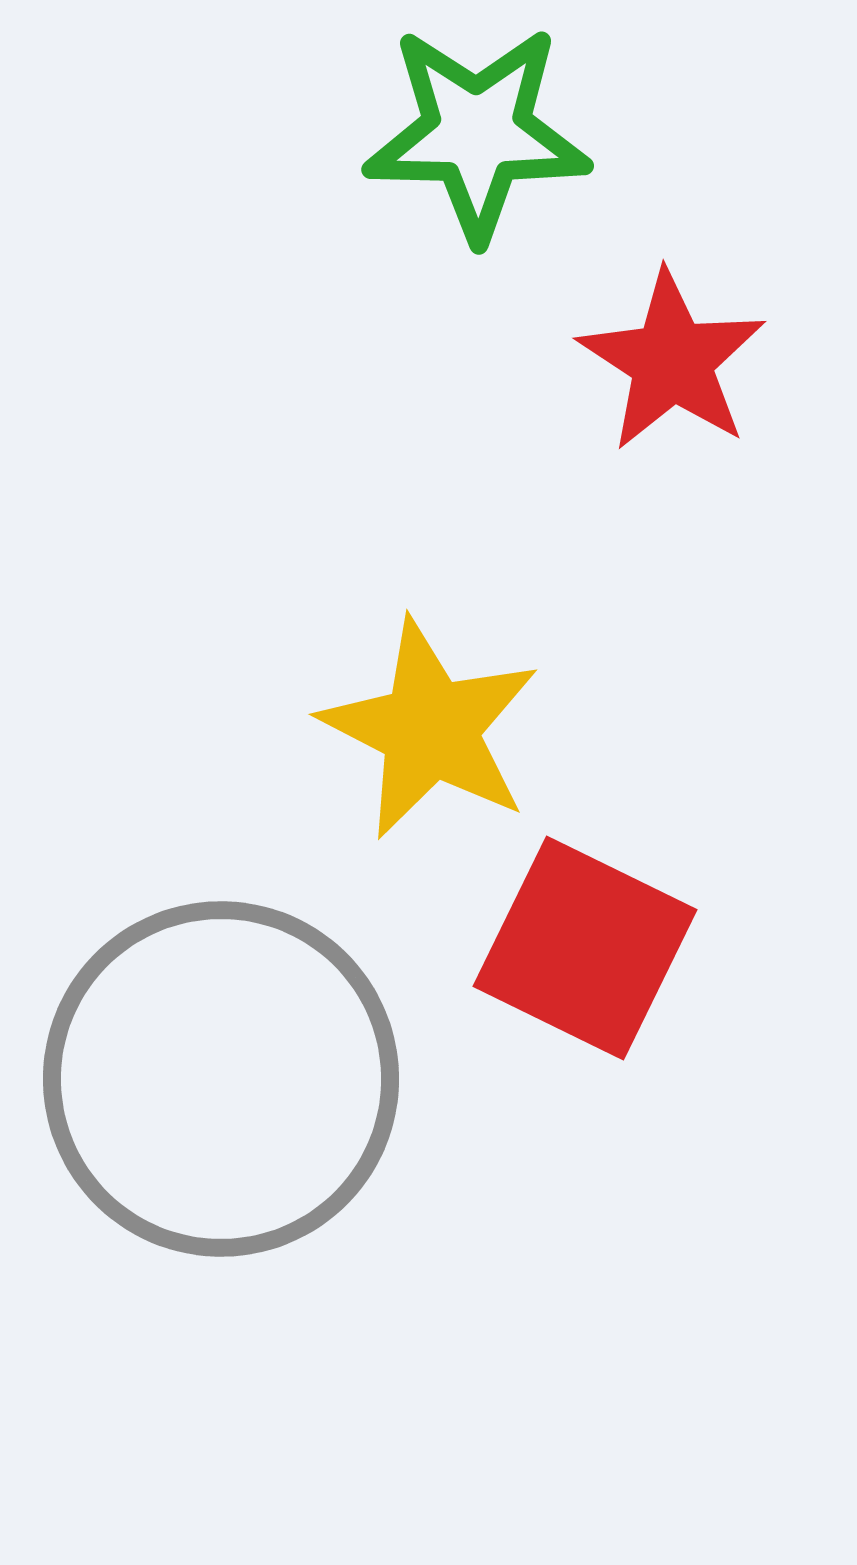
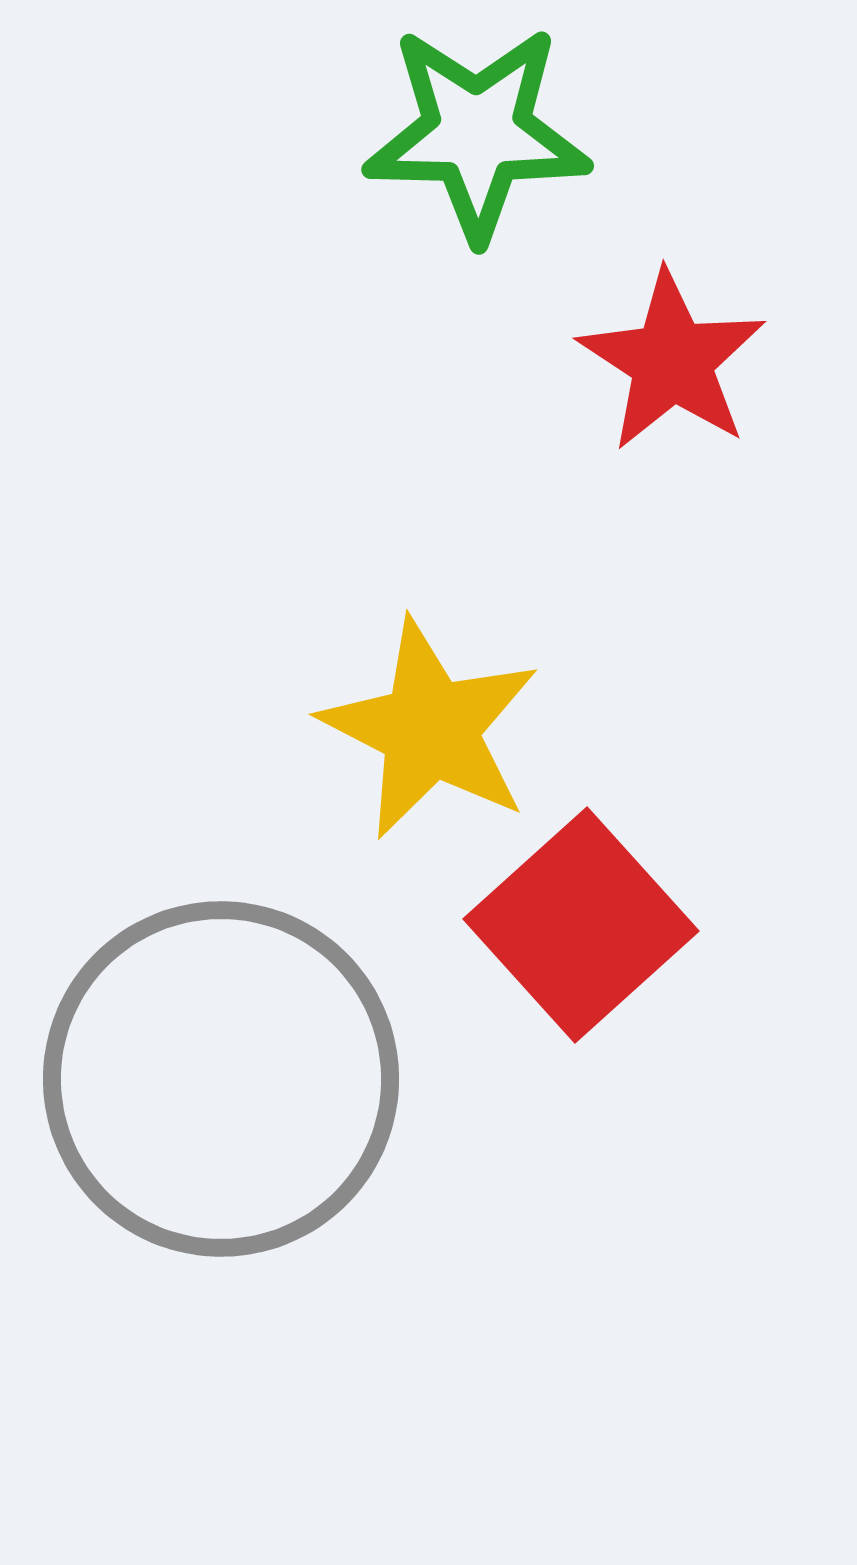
red square: moved 4 px left, 23 px up; rotated 22 degrees clockwise
